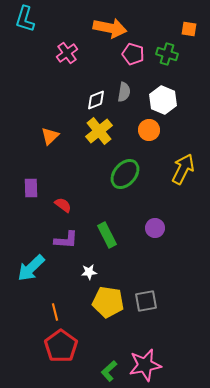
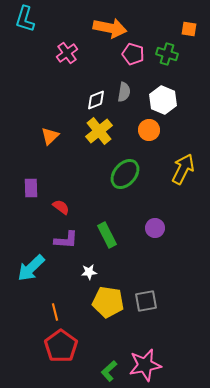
red semicircle: moved 2 px left, 2 px down
